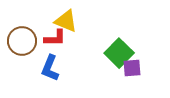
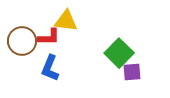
yellow triangle: rotated 15 degrees counterclockwise
red L-shape: moved 6 px left, 1 px up
purple square: moved 4 px down
